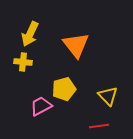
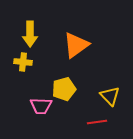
yellow arrow: rotated 25 degrees counterclockwise
orange triangle: rotated 32 degrees clockwise
yellow triangle: moved 2 px right
pink trapezoid: rotated 150 degrees counterclockwise
red line: moved 2 px left, 4 px up
